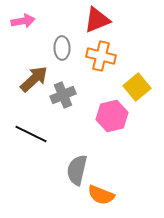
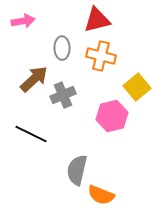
red triangle: rotated 8 degrees clockwise
